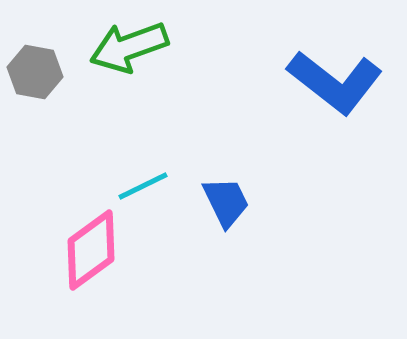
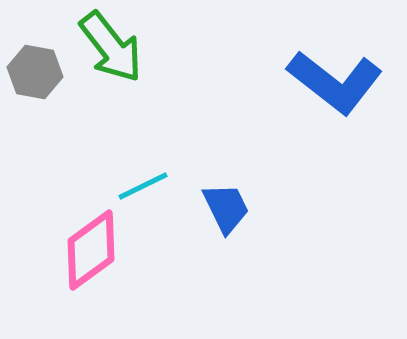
green arrow: moved 18 px left; rotated 108 degrees counterclockwise
blue trapezoid: moved 6 px down
